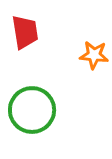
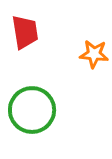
orange star: moved 1 px up
